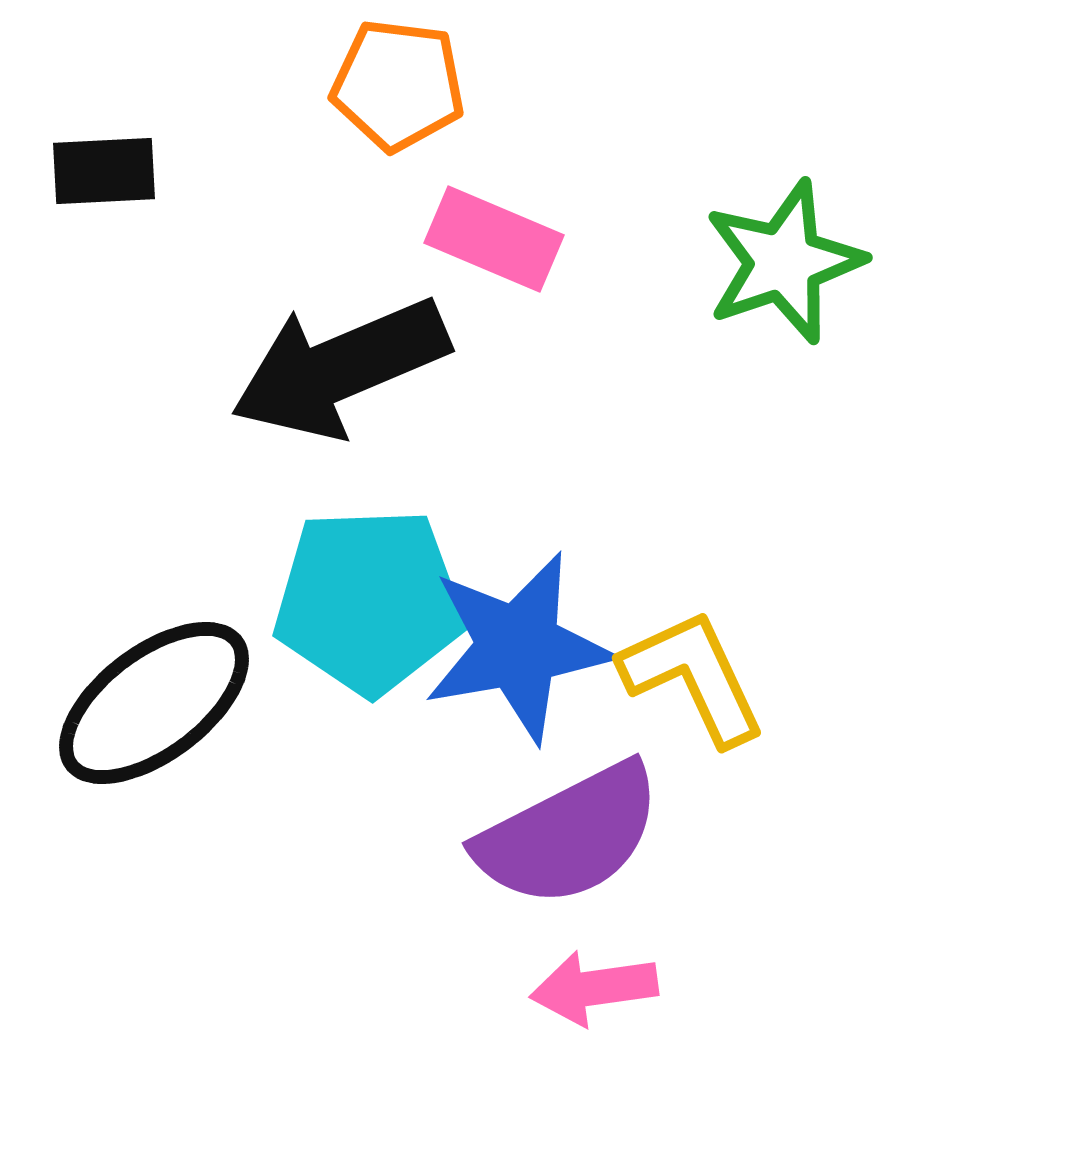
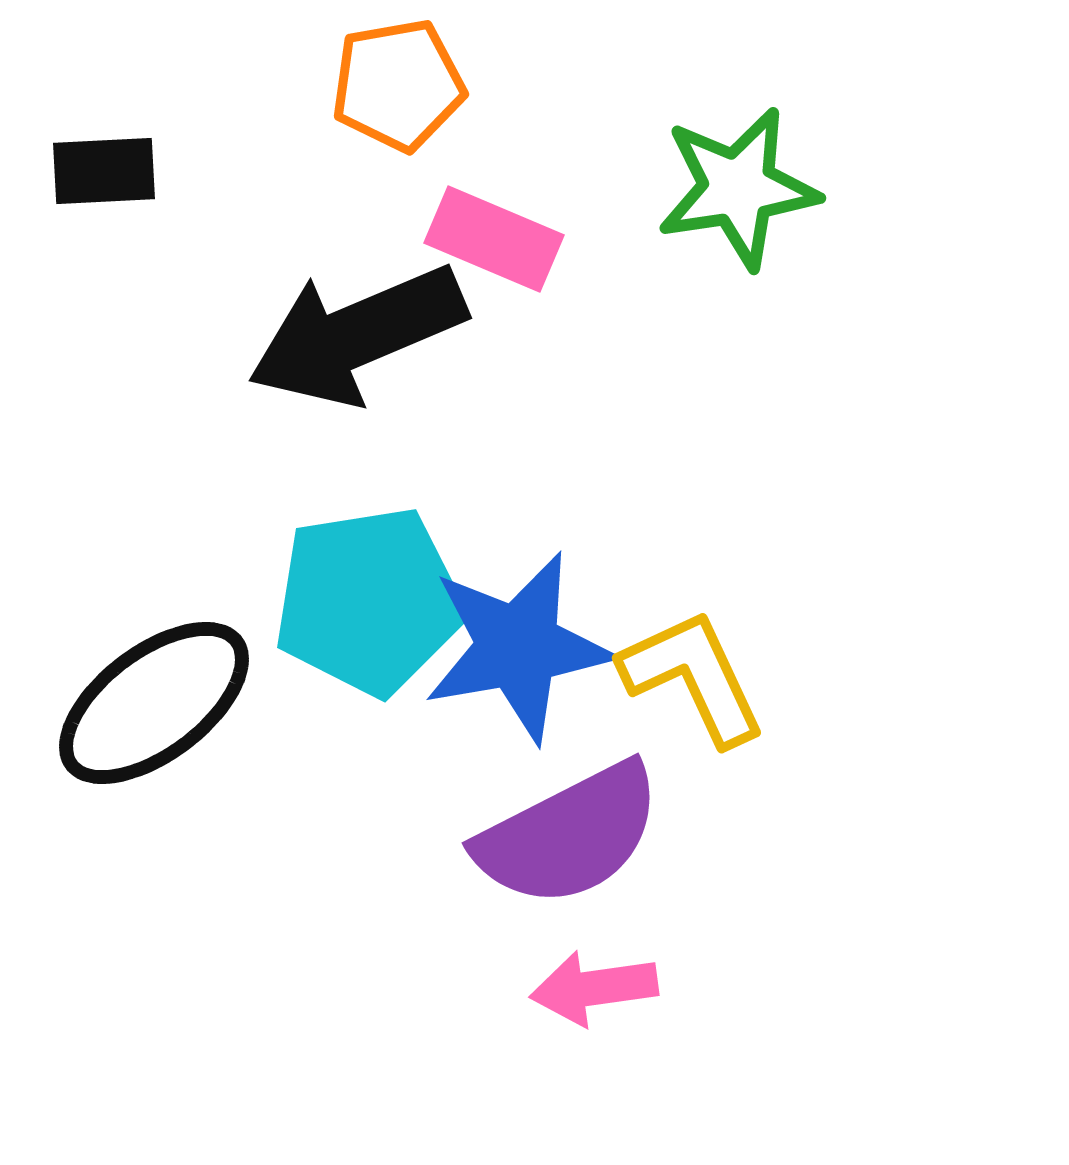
orange pentagon: rotated 17 degrees counterclockwise
green star: moved 46 px left, 74 px up; rotated 10 degrees clockwise
black arrow: moved 17 px right, 33 px up
cyan pentagon: rotated 7 degrees counterclockwise
